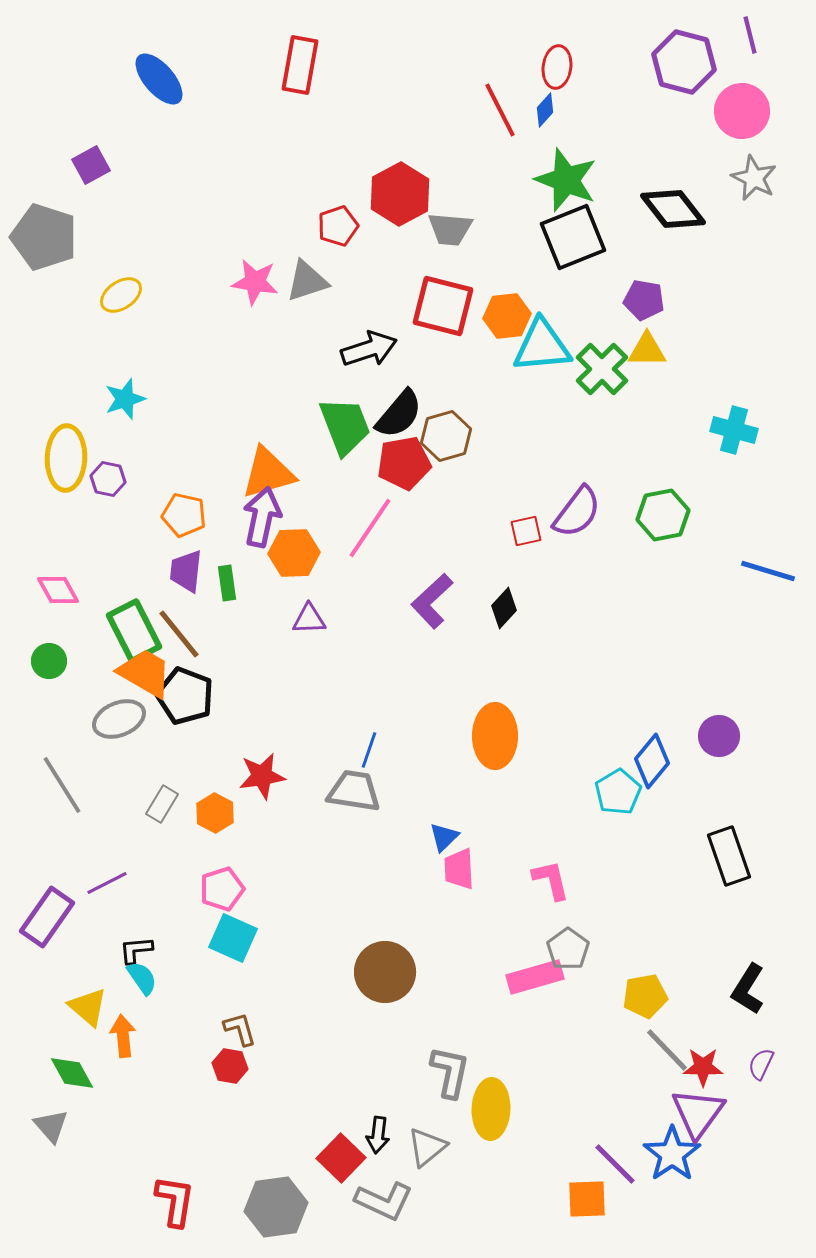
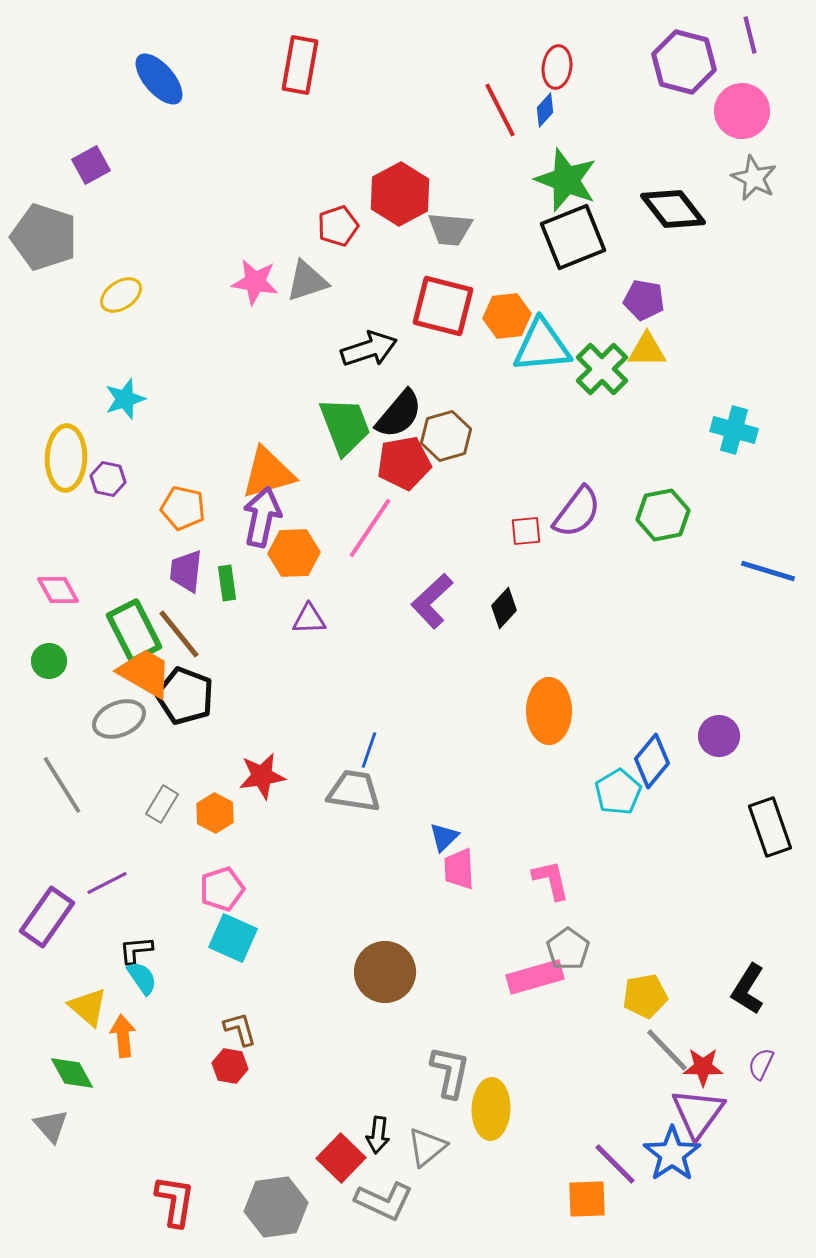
orange pentagon at (184, 515): moved 1 px left, 7 px up
red square at (526, 531): rotated 8 degrees clockwise
orange ellipse at (495, 736): moved 54 px right, 25 px up
black rectangle at (729, 856): moved 41 px right, 29 px up
